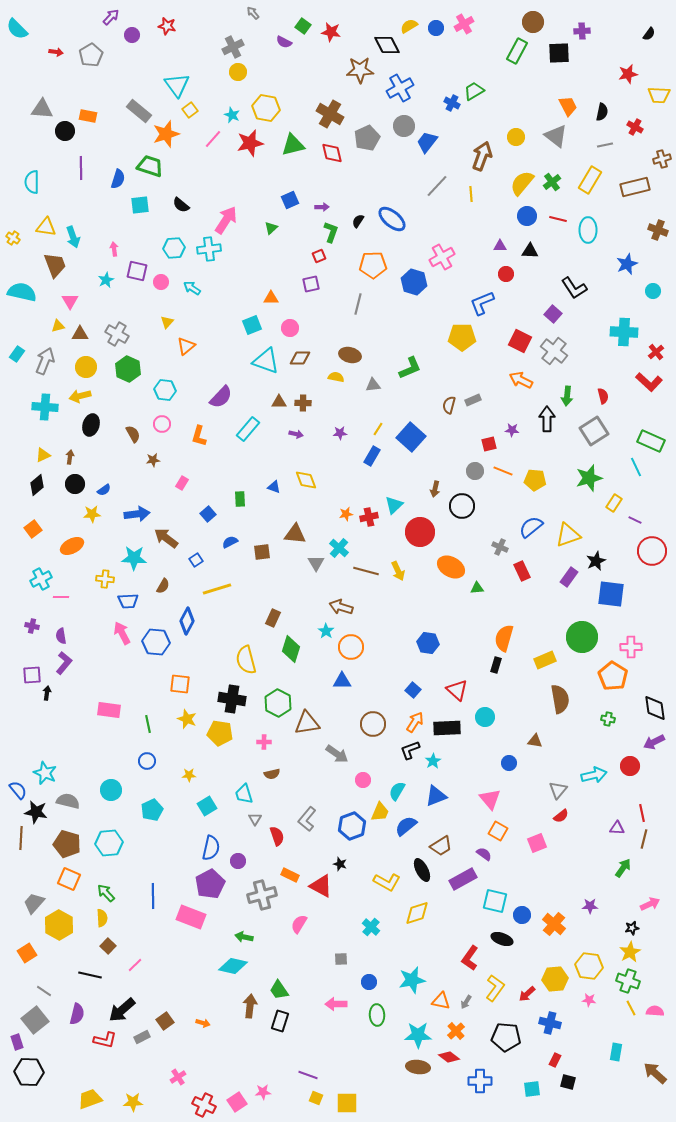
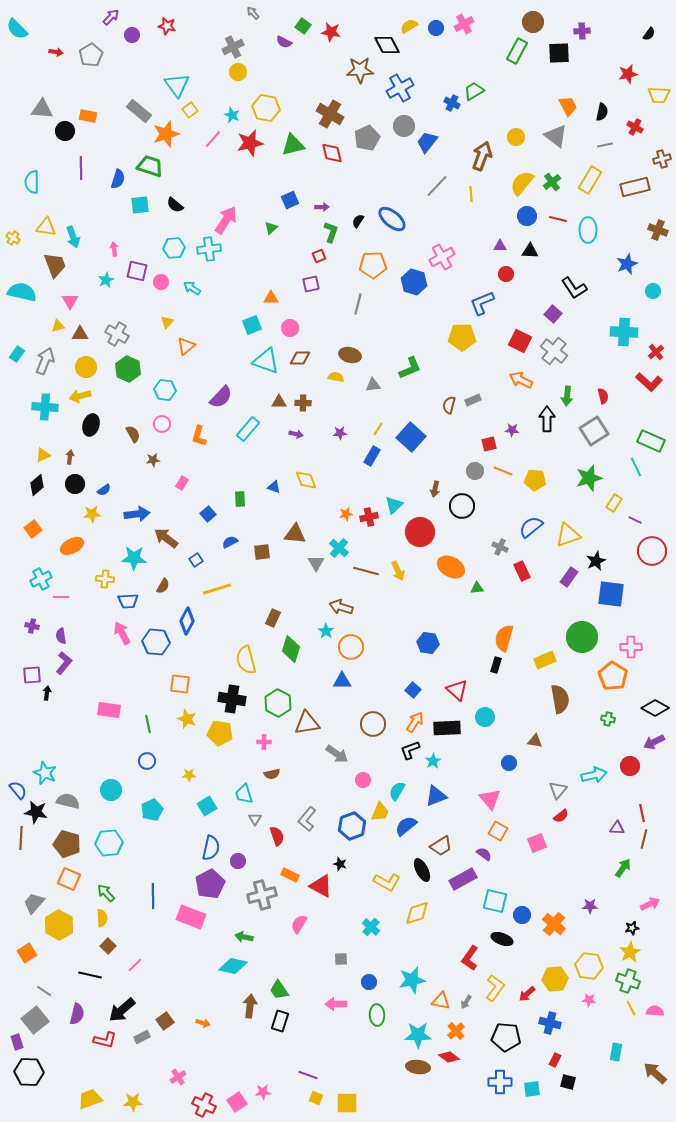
black semicircle at (181, 205): moved 6 px left
black diamond at (655, 708): rotated 52 degrees counterclockwise
blue cross at (480, 1081): moved 20 px right, 1 px down
